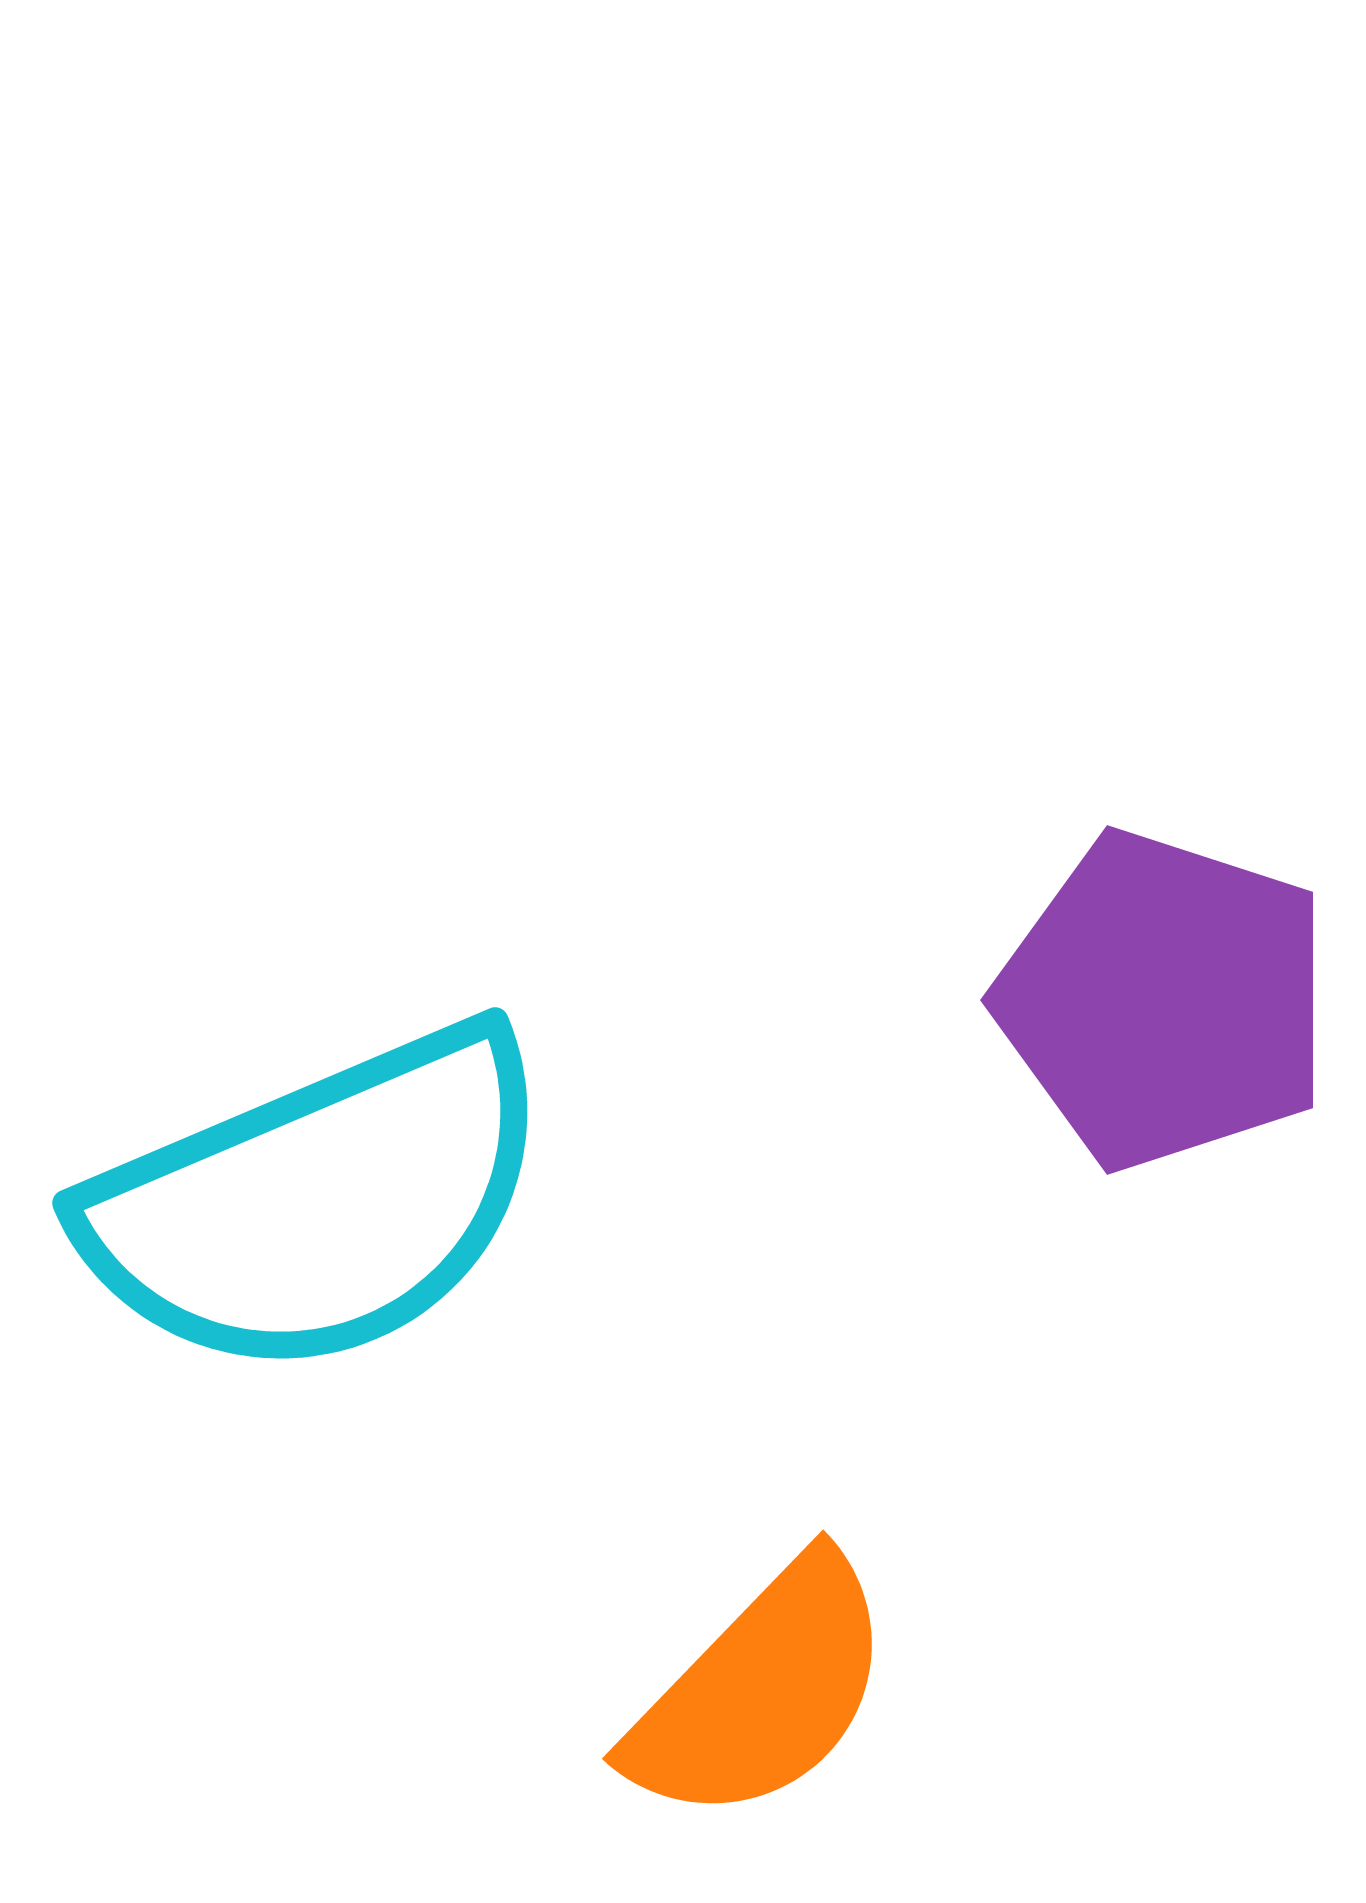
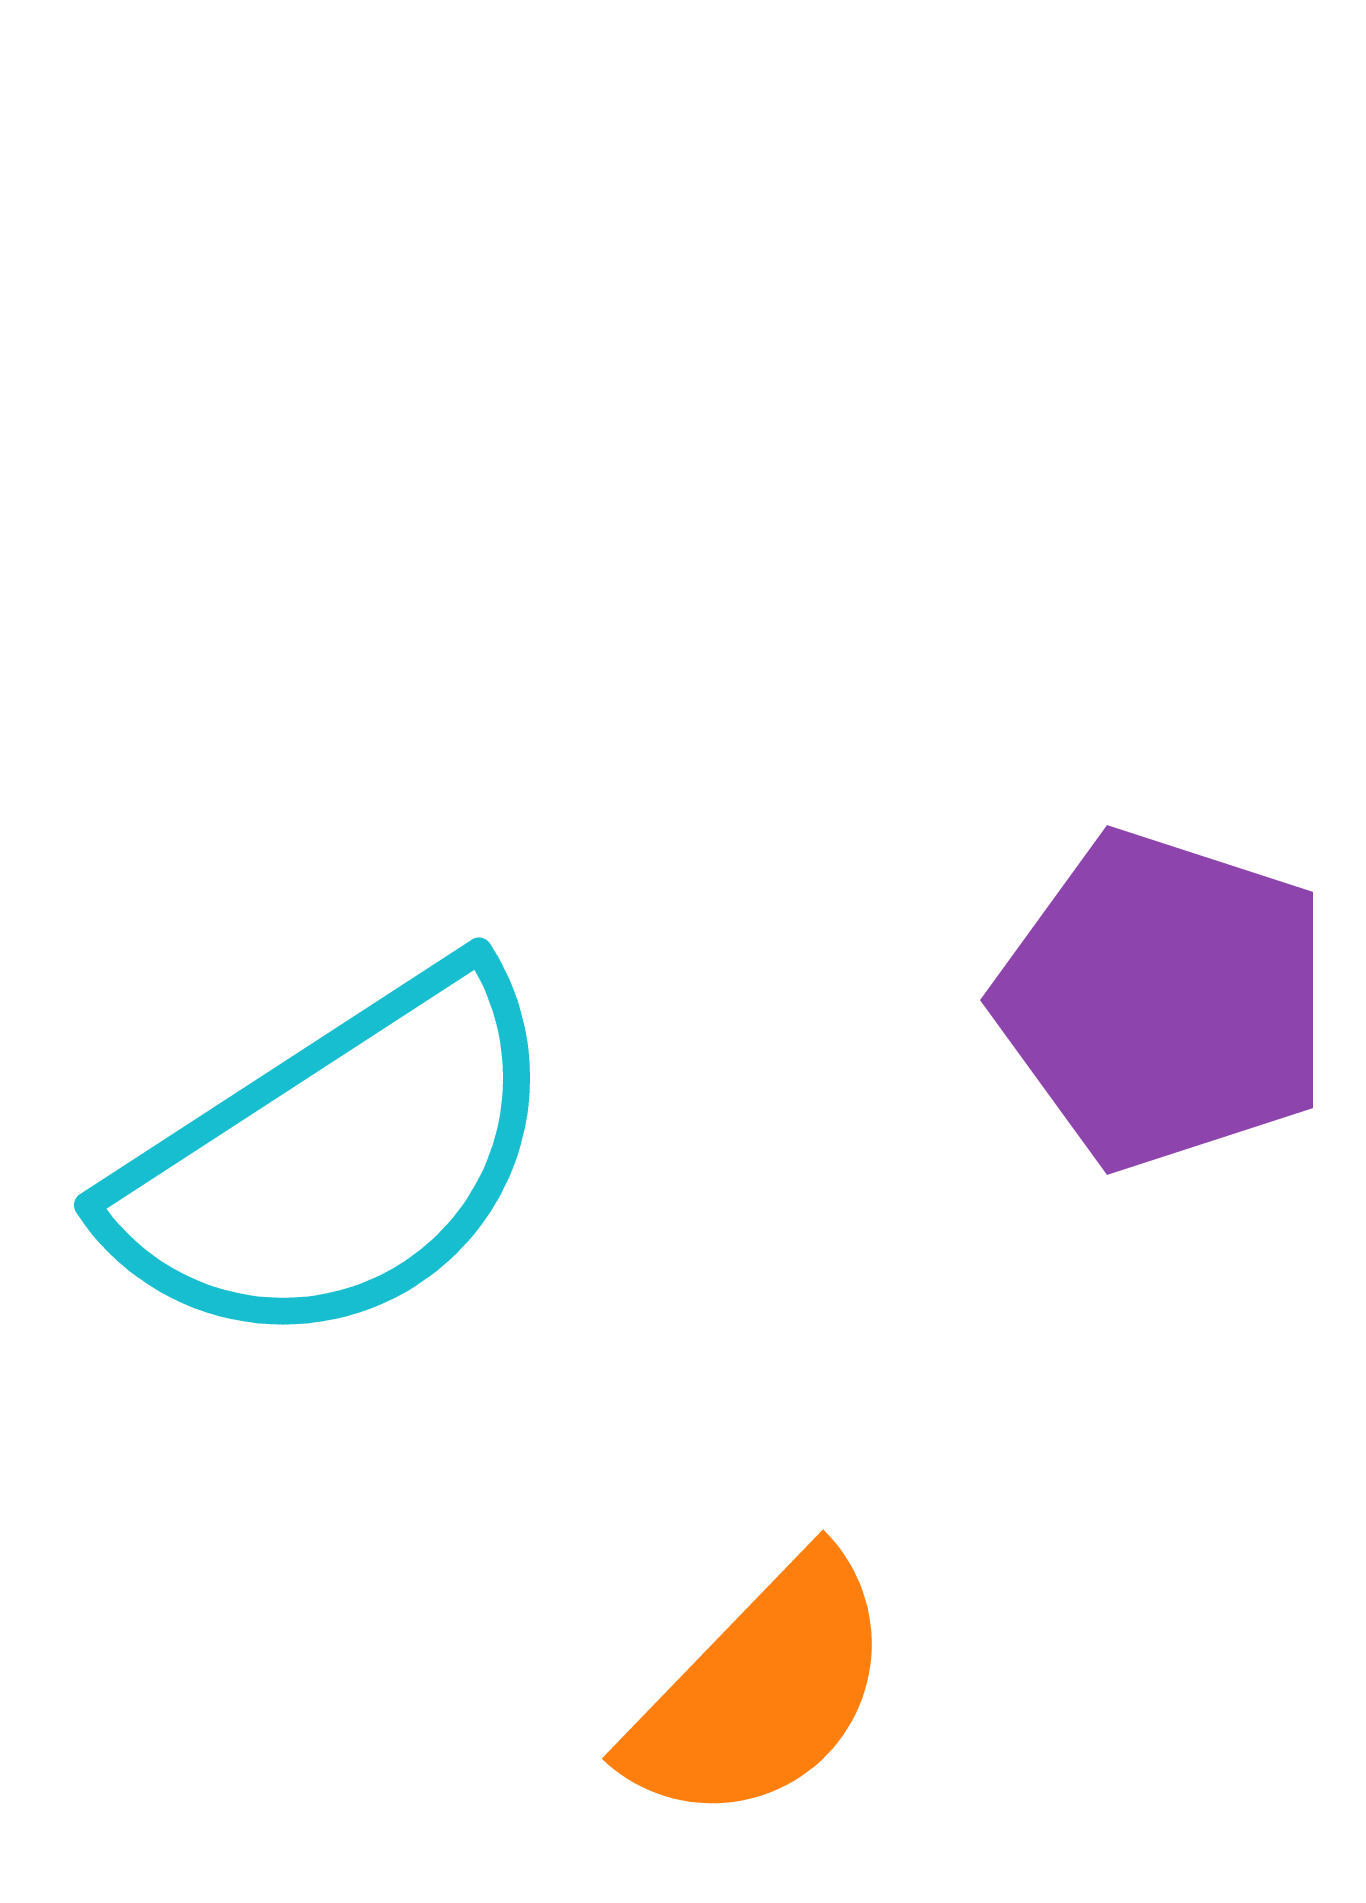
cyan semicircle: moved 18 px right, 42 px up; rotated 10 degrees counterclockwise
